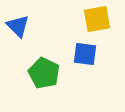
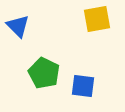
blue square: moved 2 px left, 32 px down
